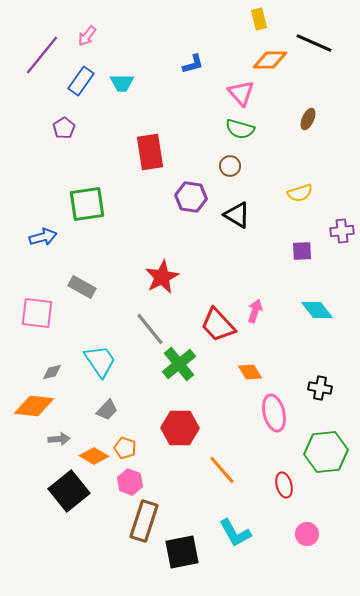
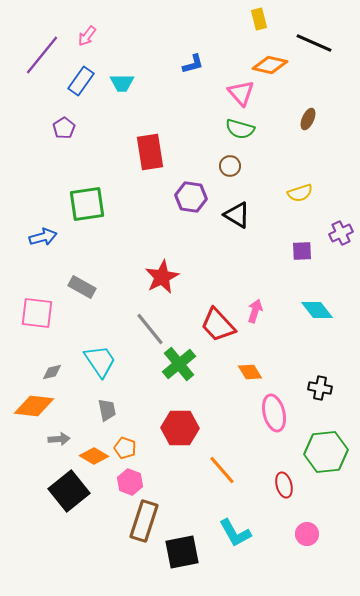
orange diamond at (270, 60): moved 5 px down; rotated 12 degrees clockwise
purple cross at (342, 231): moved 1 px left, 2 px down; rotated 20 degrees counterclockwise
gray trapezoid at (107, 410): rotated 55 degrees counterclockwise
